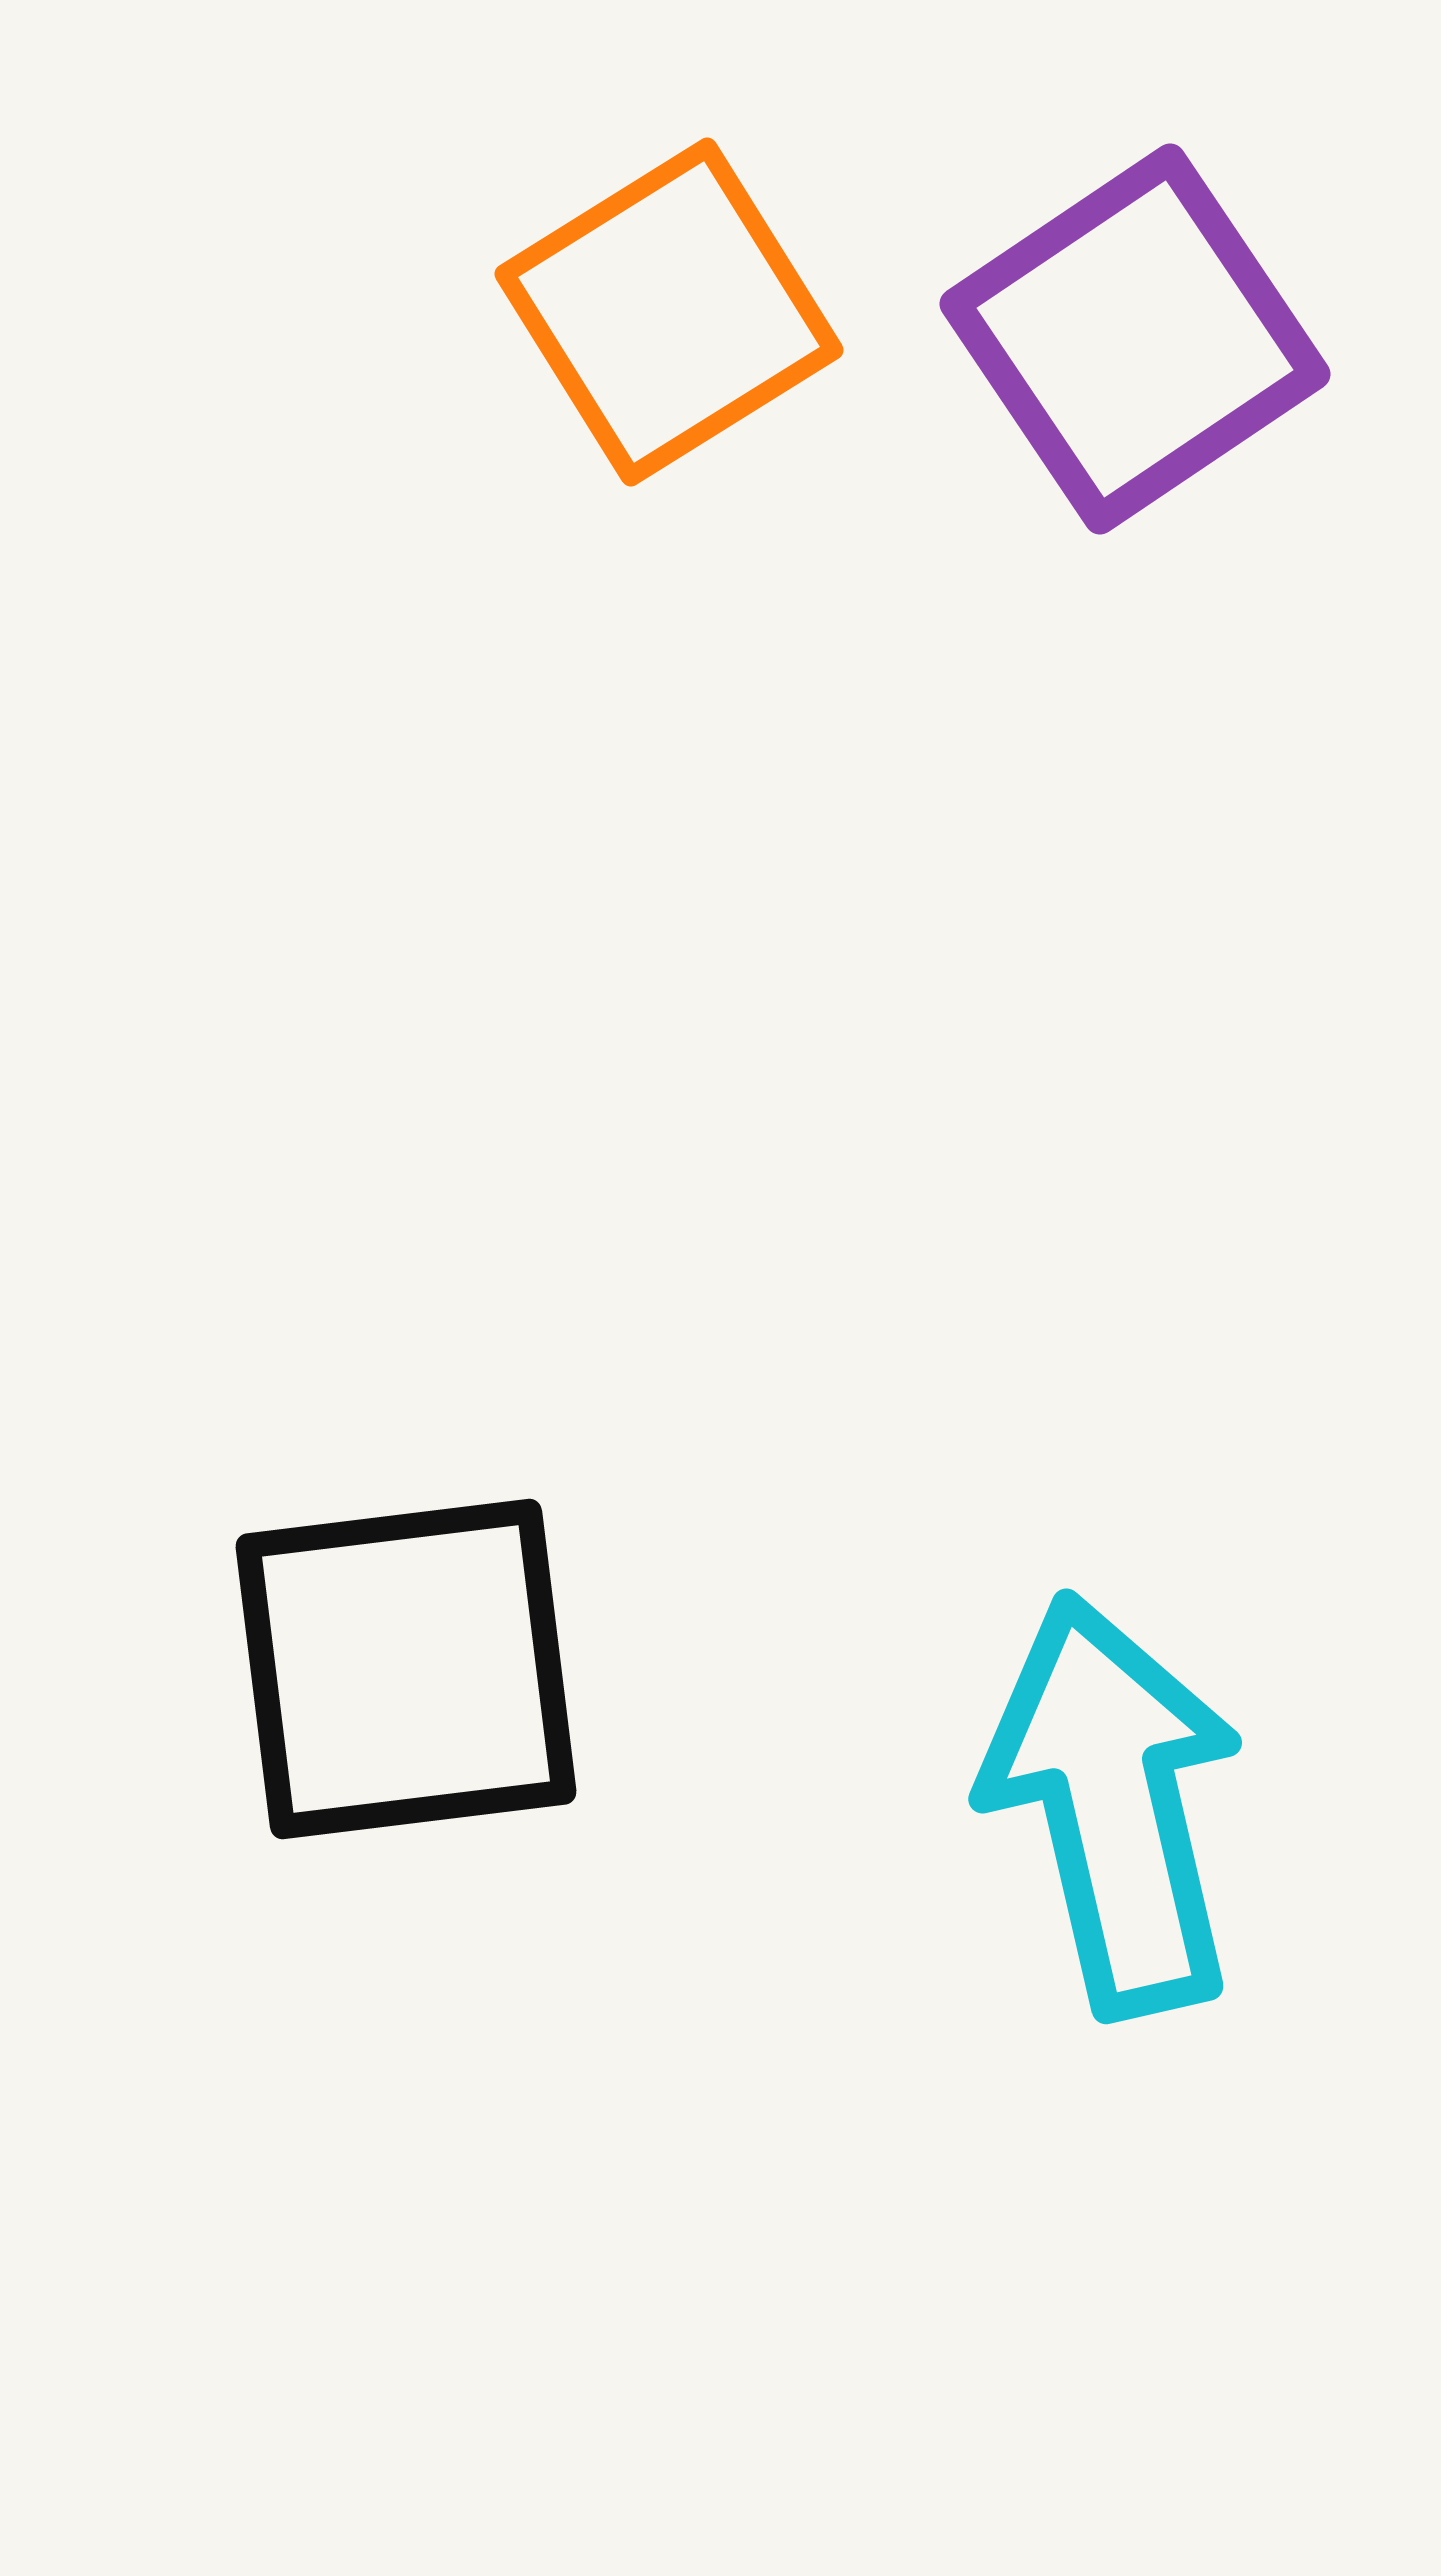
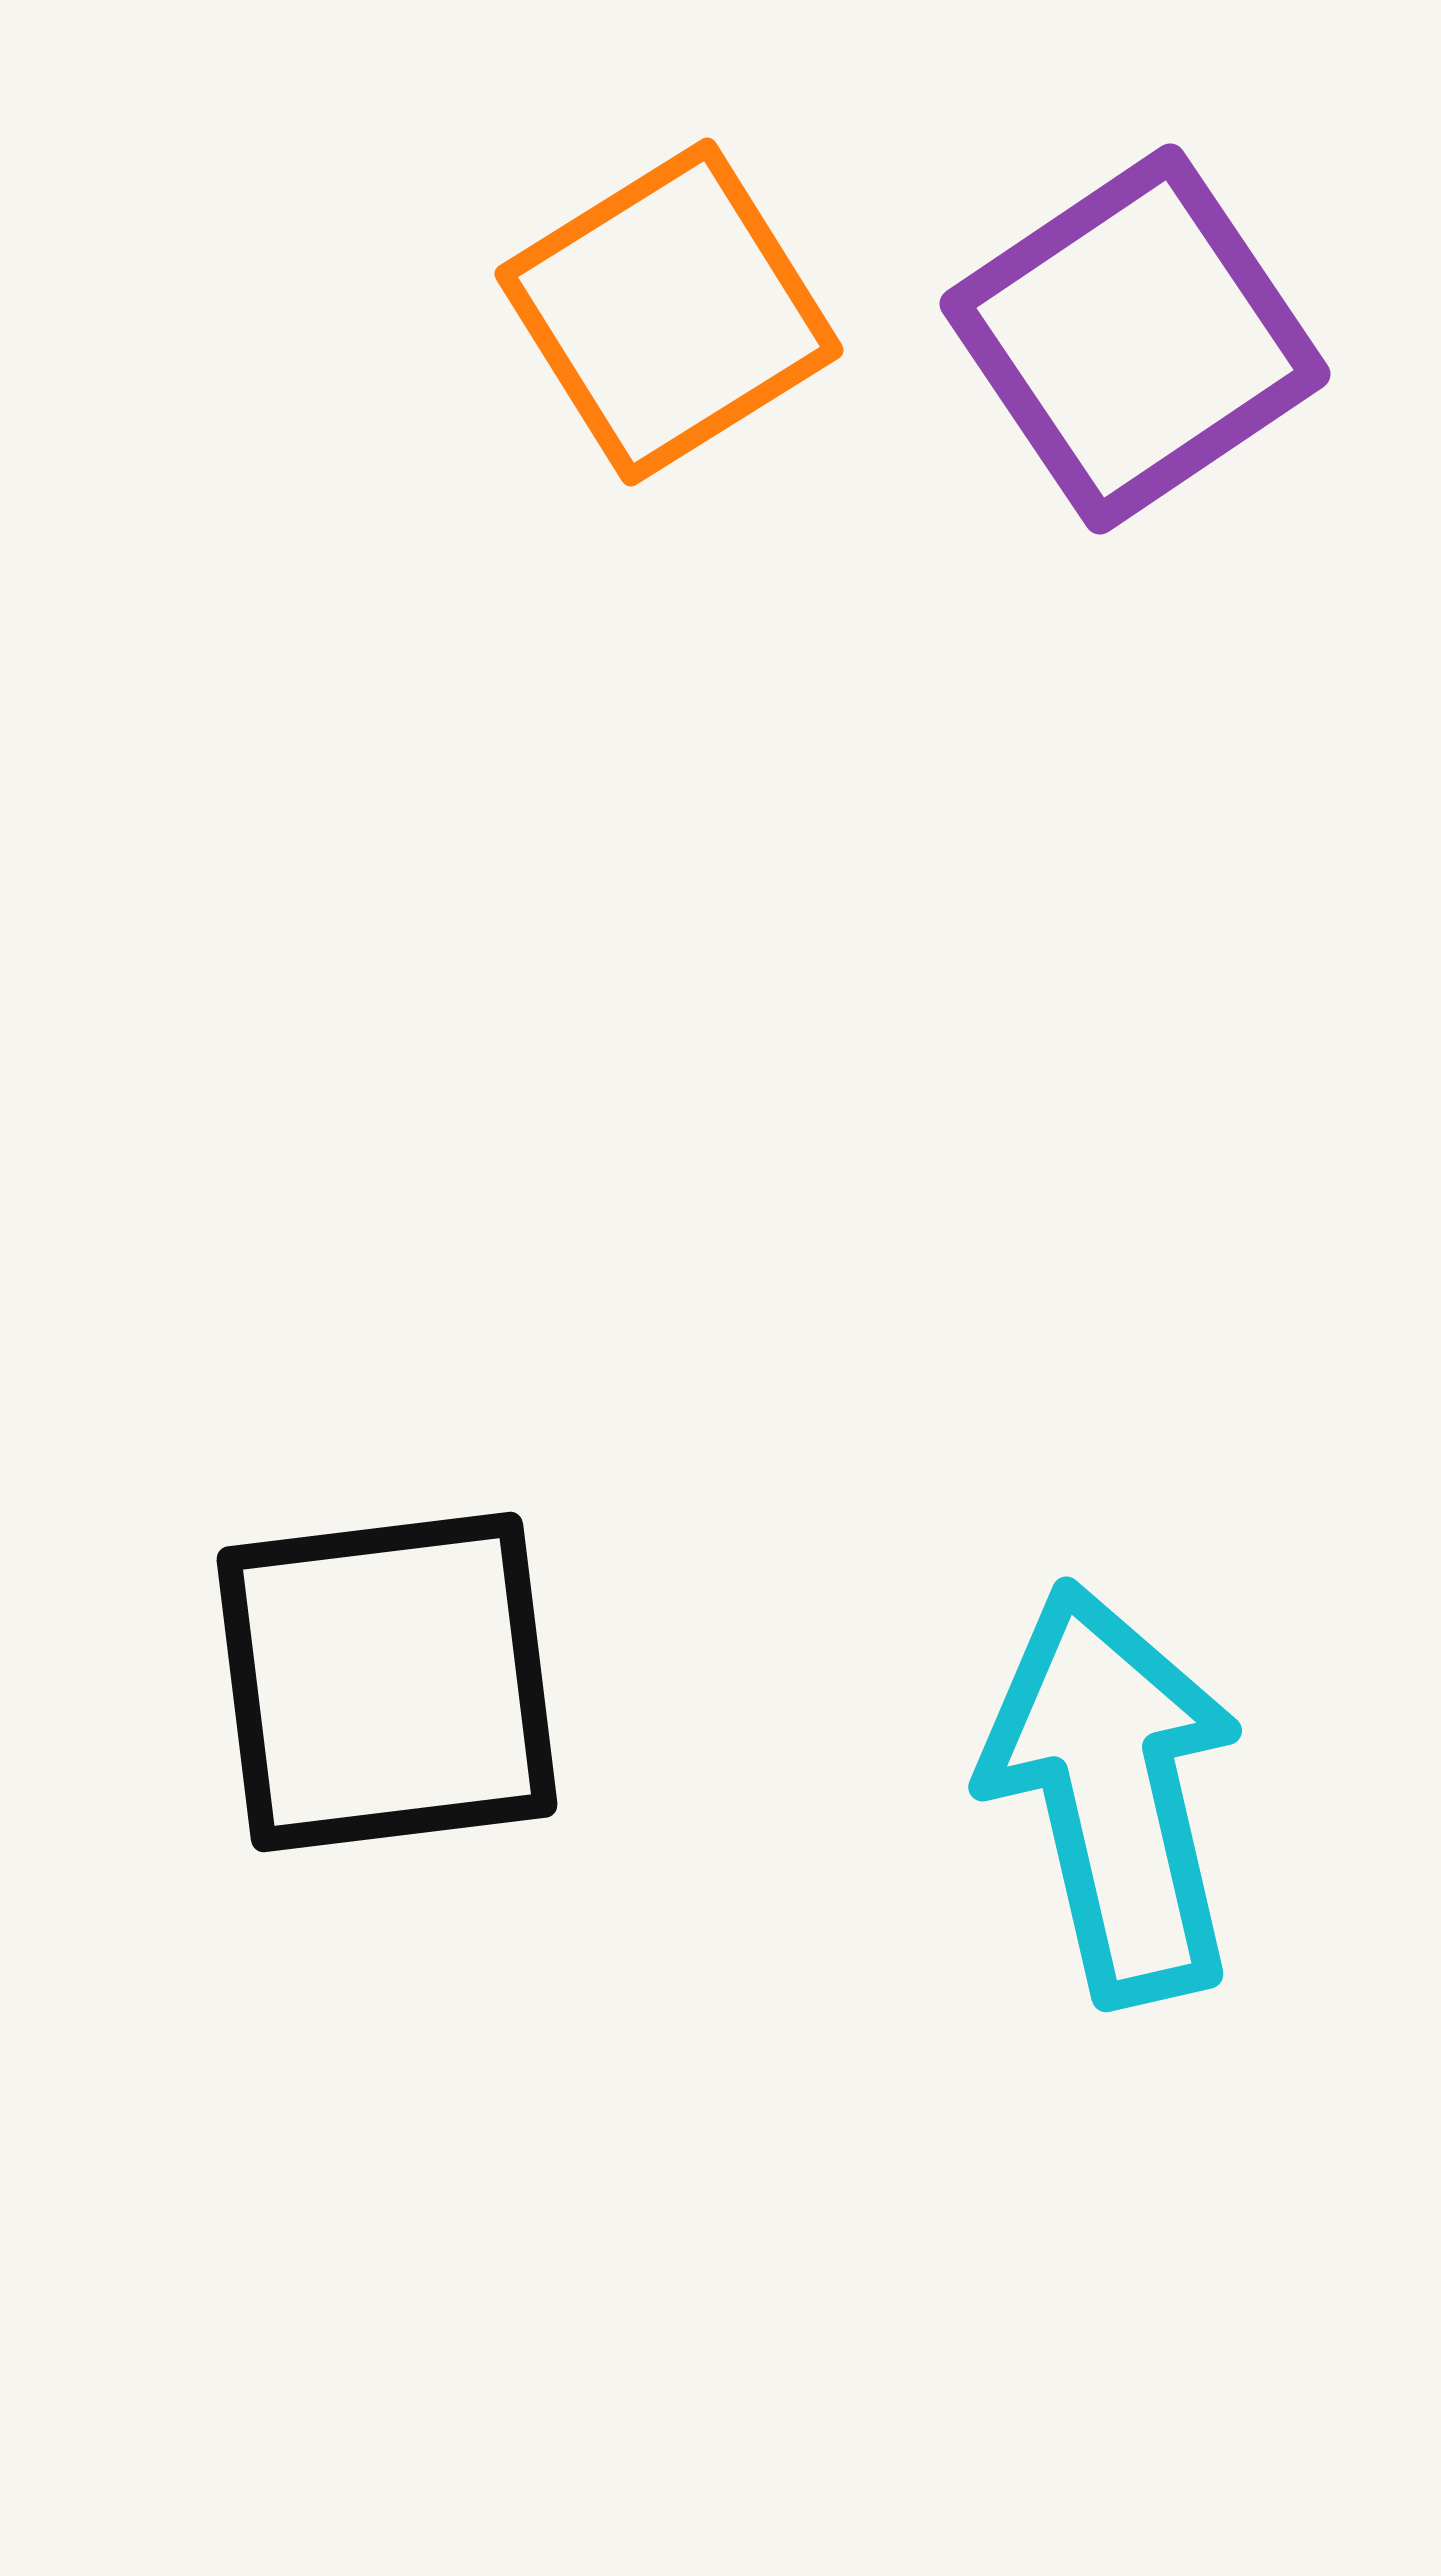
black square: moved 19 px left, 13 px down
cyan arrow: moved 12 px up
